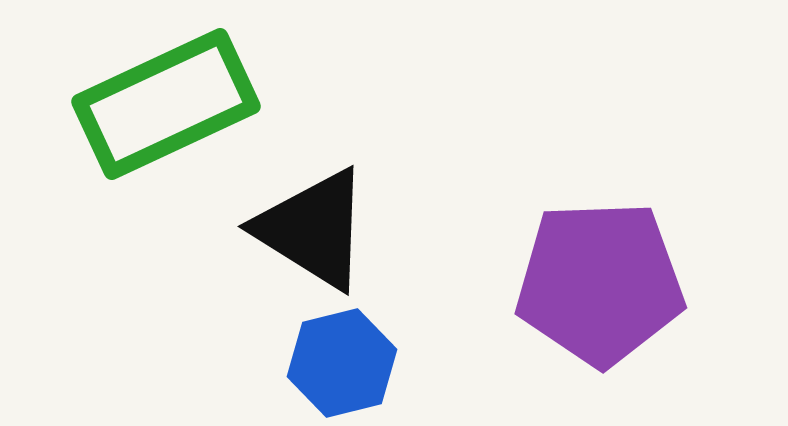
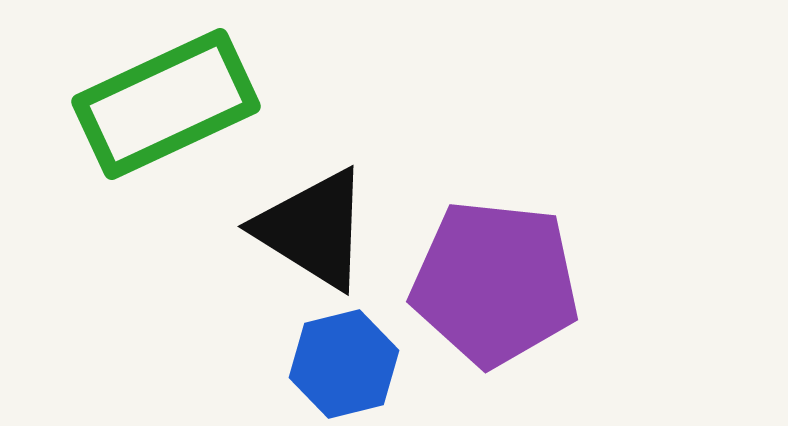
purple pentagon: moved 105 px left; rotated 8 degrees clockwise
blue hexagon: moved 2 px right, 1 px down
